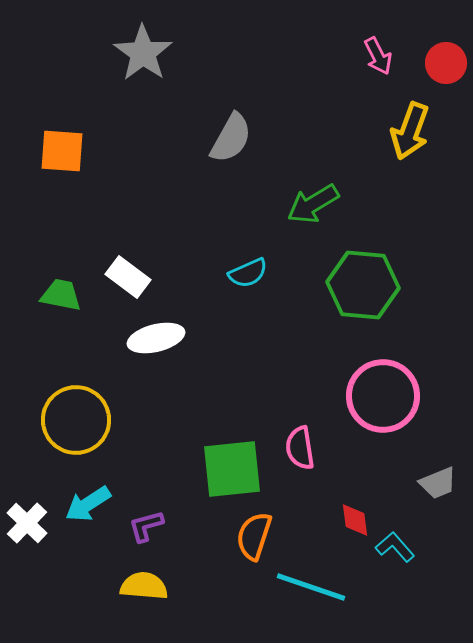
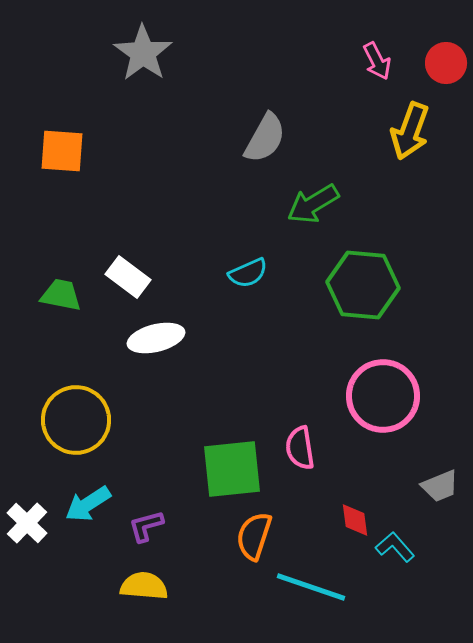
pink arrow: moved 1 px left, 5 px down
gray semicircle: moved 34 px right
gray trapezoid: moved 2 px right, 3 px down
